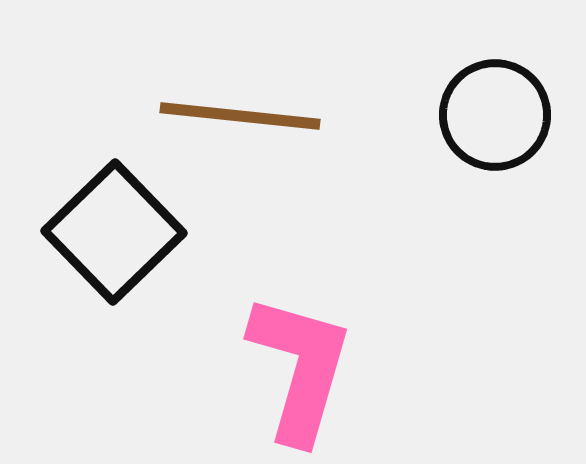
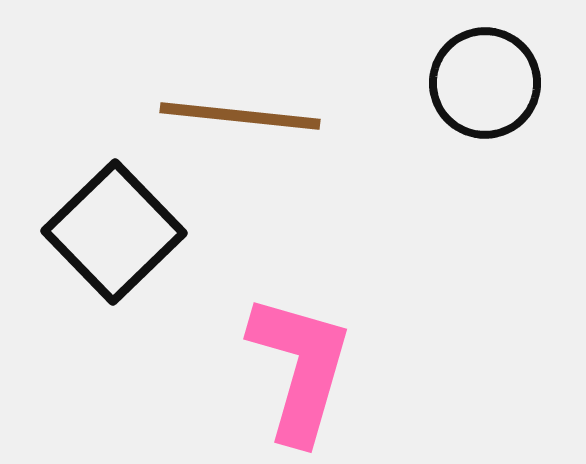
black circle: moved 10 px left, 32 px up
